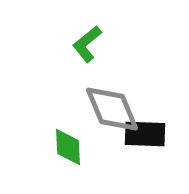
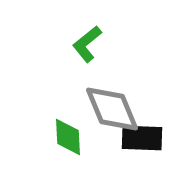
black rectangle: moved 3 px left, 4 px down
green diamond: moved 10 px up
